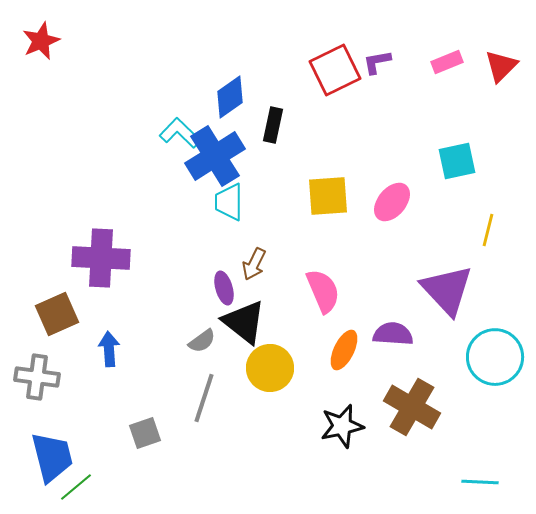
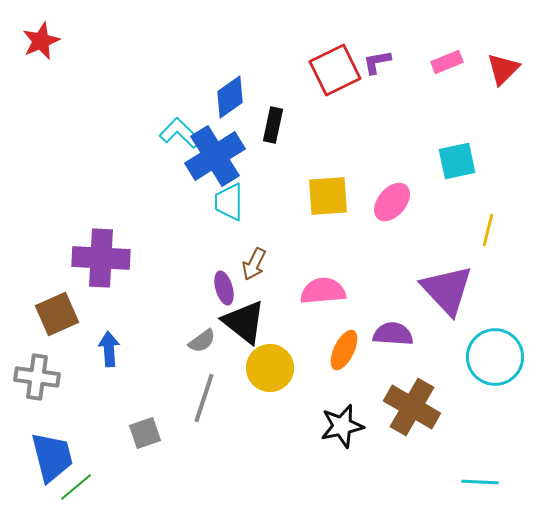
red triangle: moved 2 px right, 3 px down
pink semicircle: rotated 72 degrees counterclockwise
